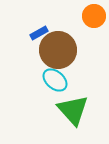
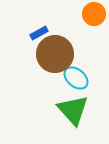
orange circle: moved 2 px up
brown circle: moved 3 px left, 4 px down
cyan ellipse: moved 21 px right, 2 px up
